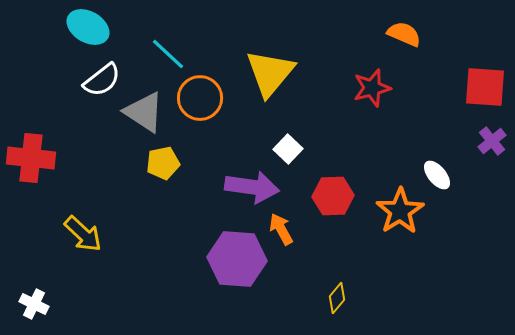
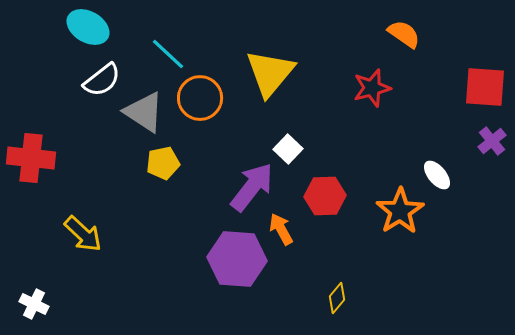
orange semicircle: rotated 12 degrees clockwise
purple arrow: rotated 60 degrees counterclockwise
red hexagon: moved 8 px left
